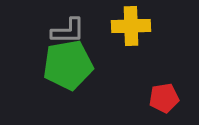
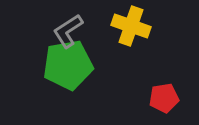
yellow cross: rotated 21 degrees clockwise
gray L-shape: rotated 147 degrees clockwise
